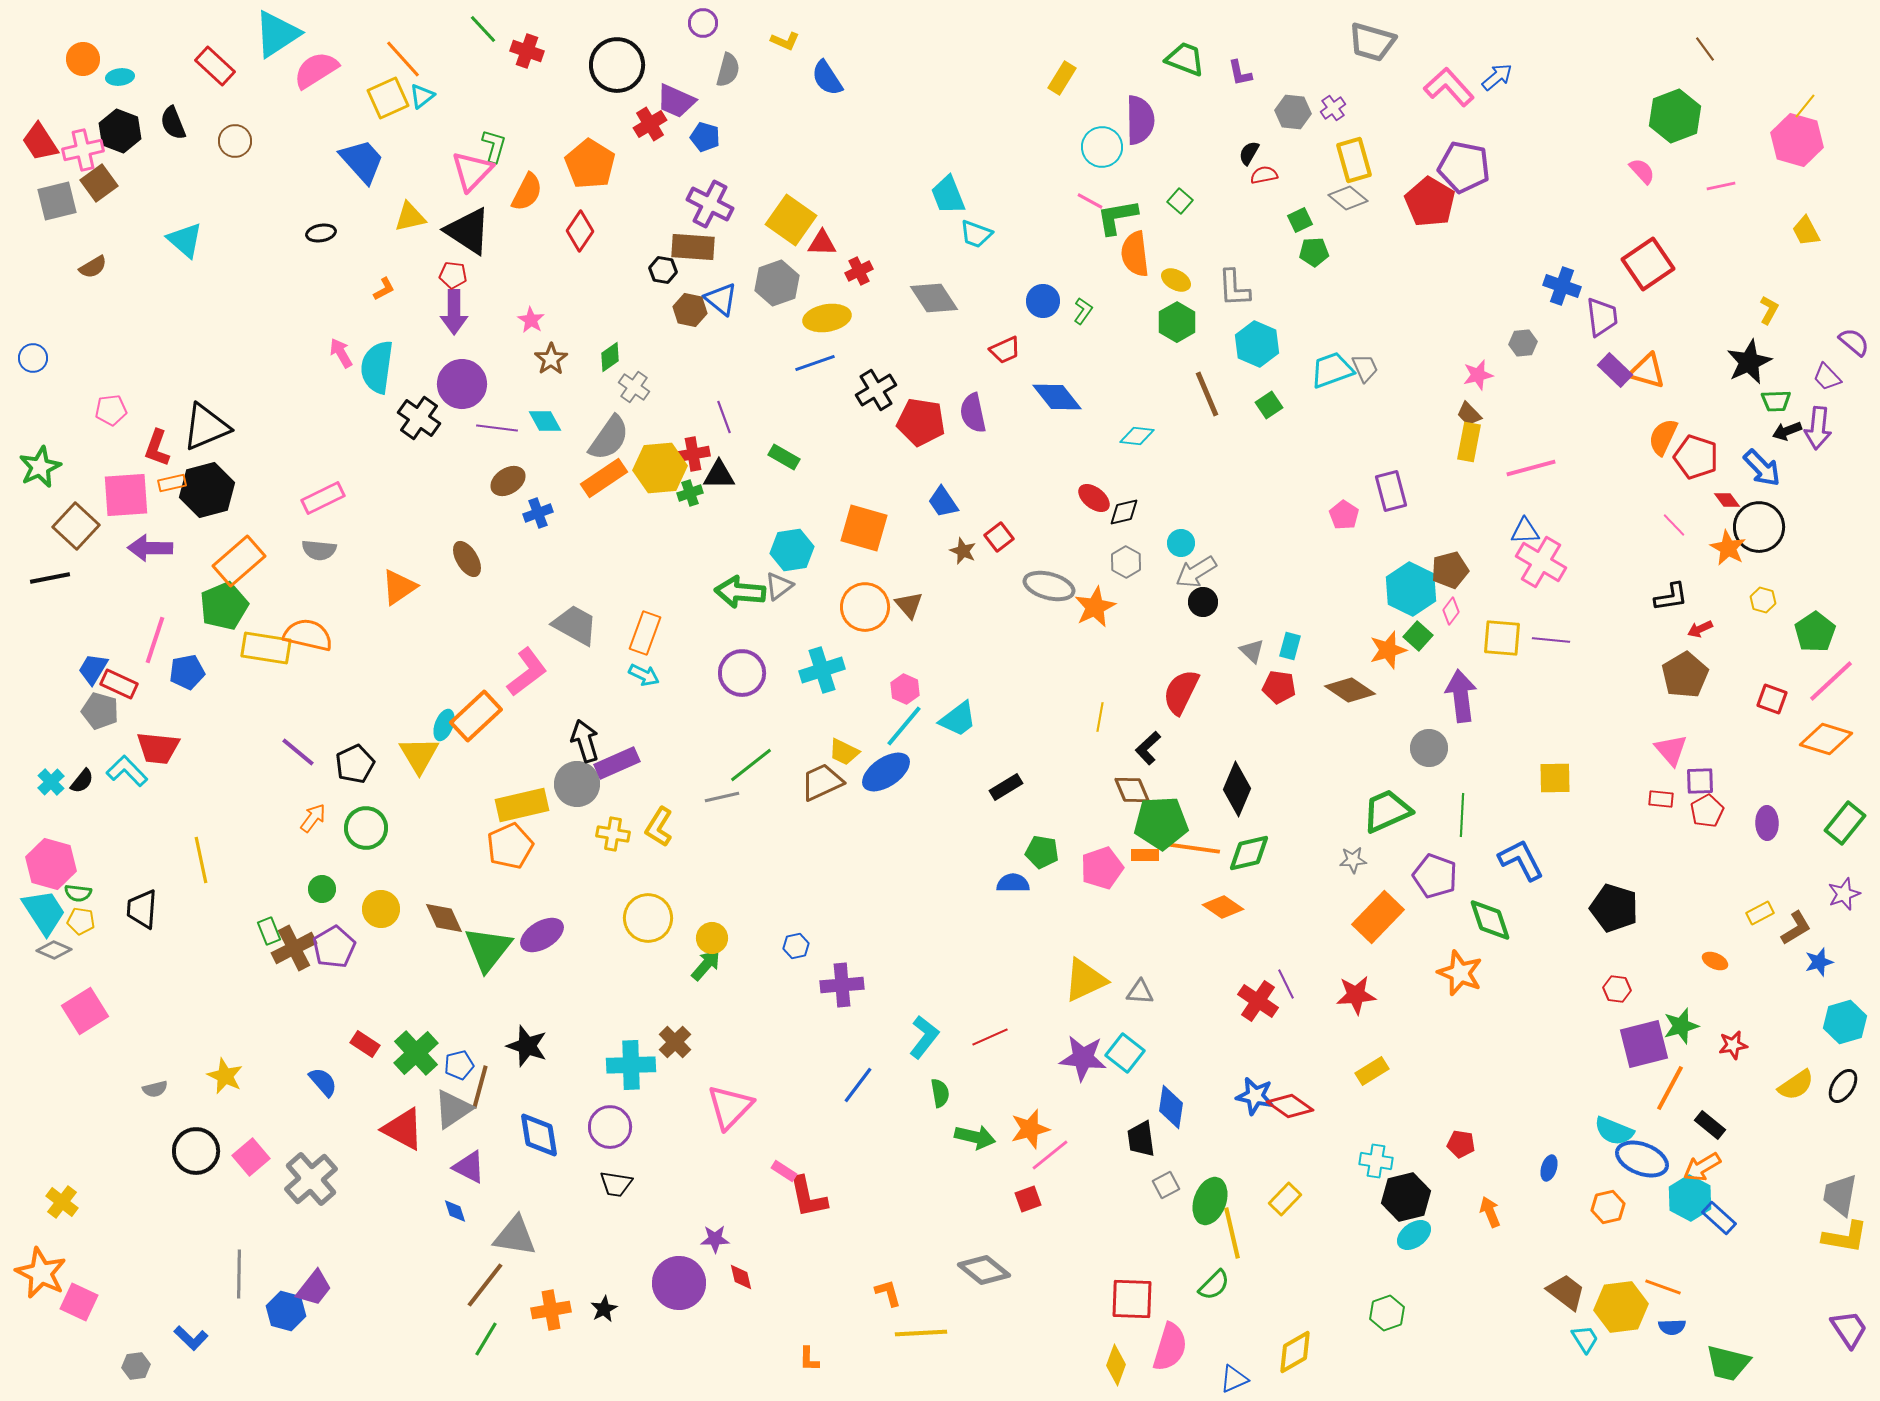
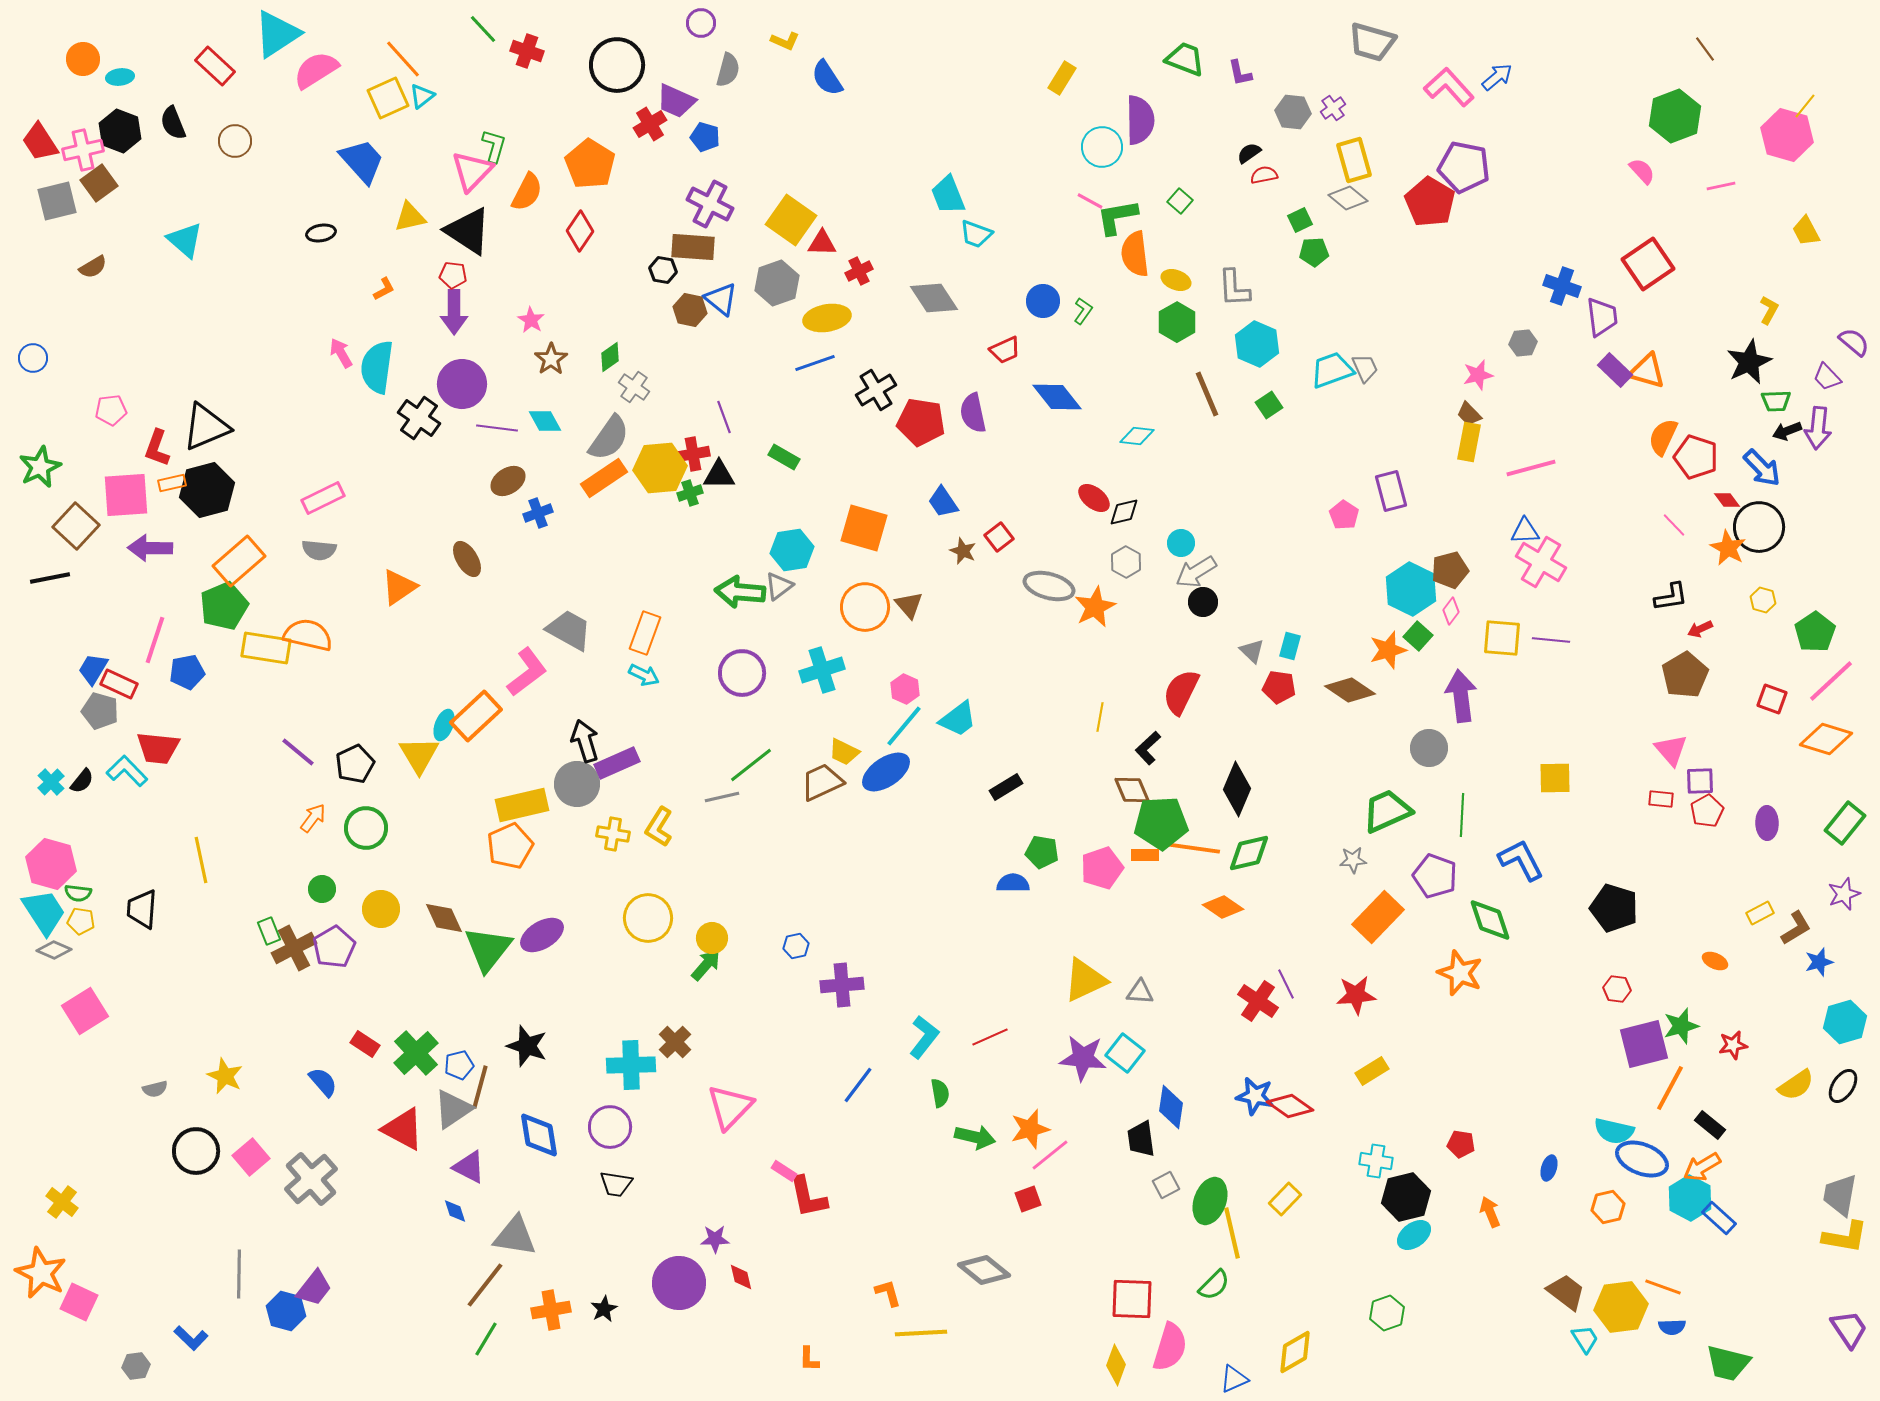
purple circle at (703, 23): moved 2 px left
pink hexagon at (1797, 140): moved 10 px left, 5 px up
black semicircle at (1249, 153): rotated 25 degrees clockwise
yellow ellipse at (1176, 280): rotated 8 degrees counterclockwise
gray trapezoid at (575, 625): moved 6 px left, 5 px down
cyan semicircle at (1614, 1131): rotated 9 degrees counterclockwise
